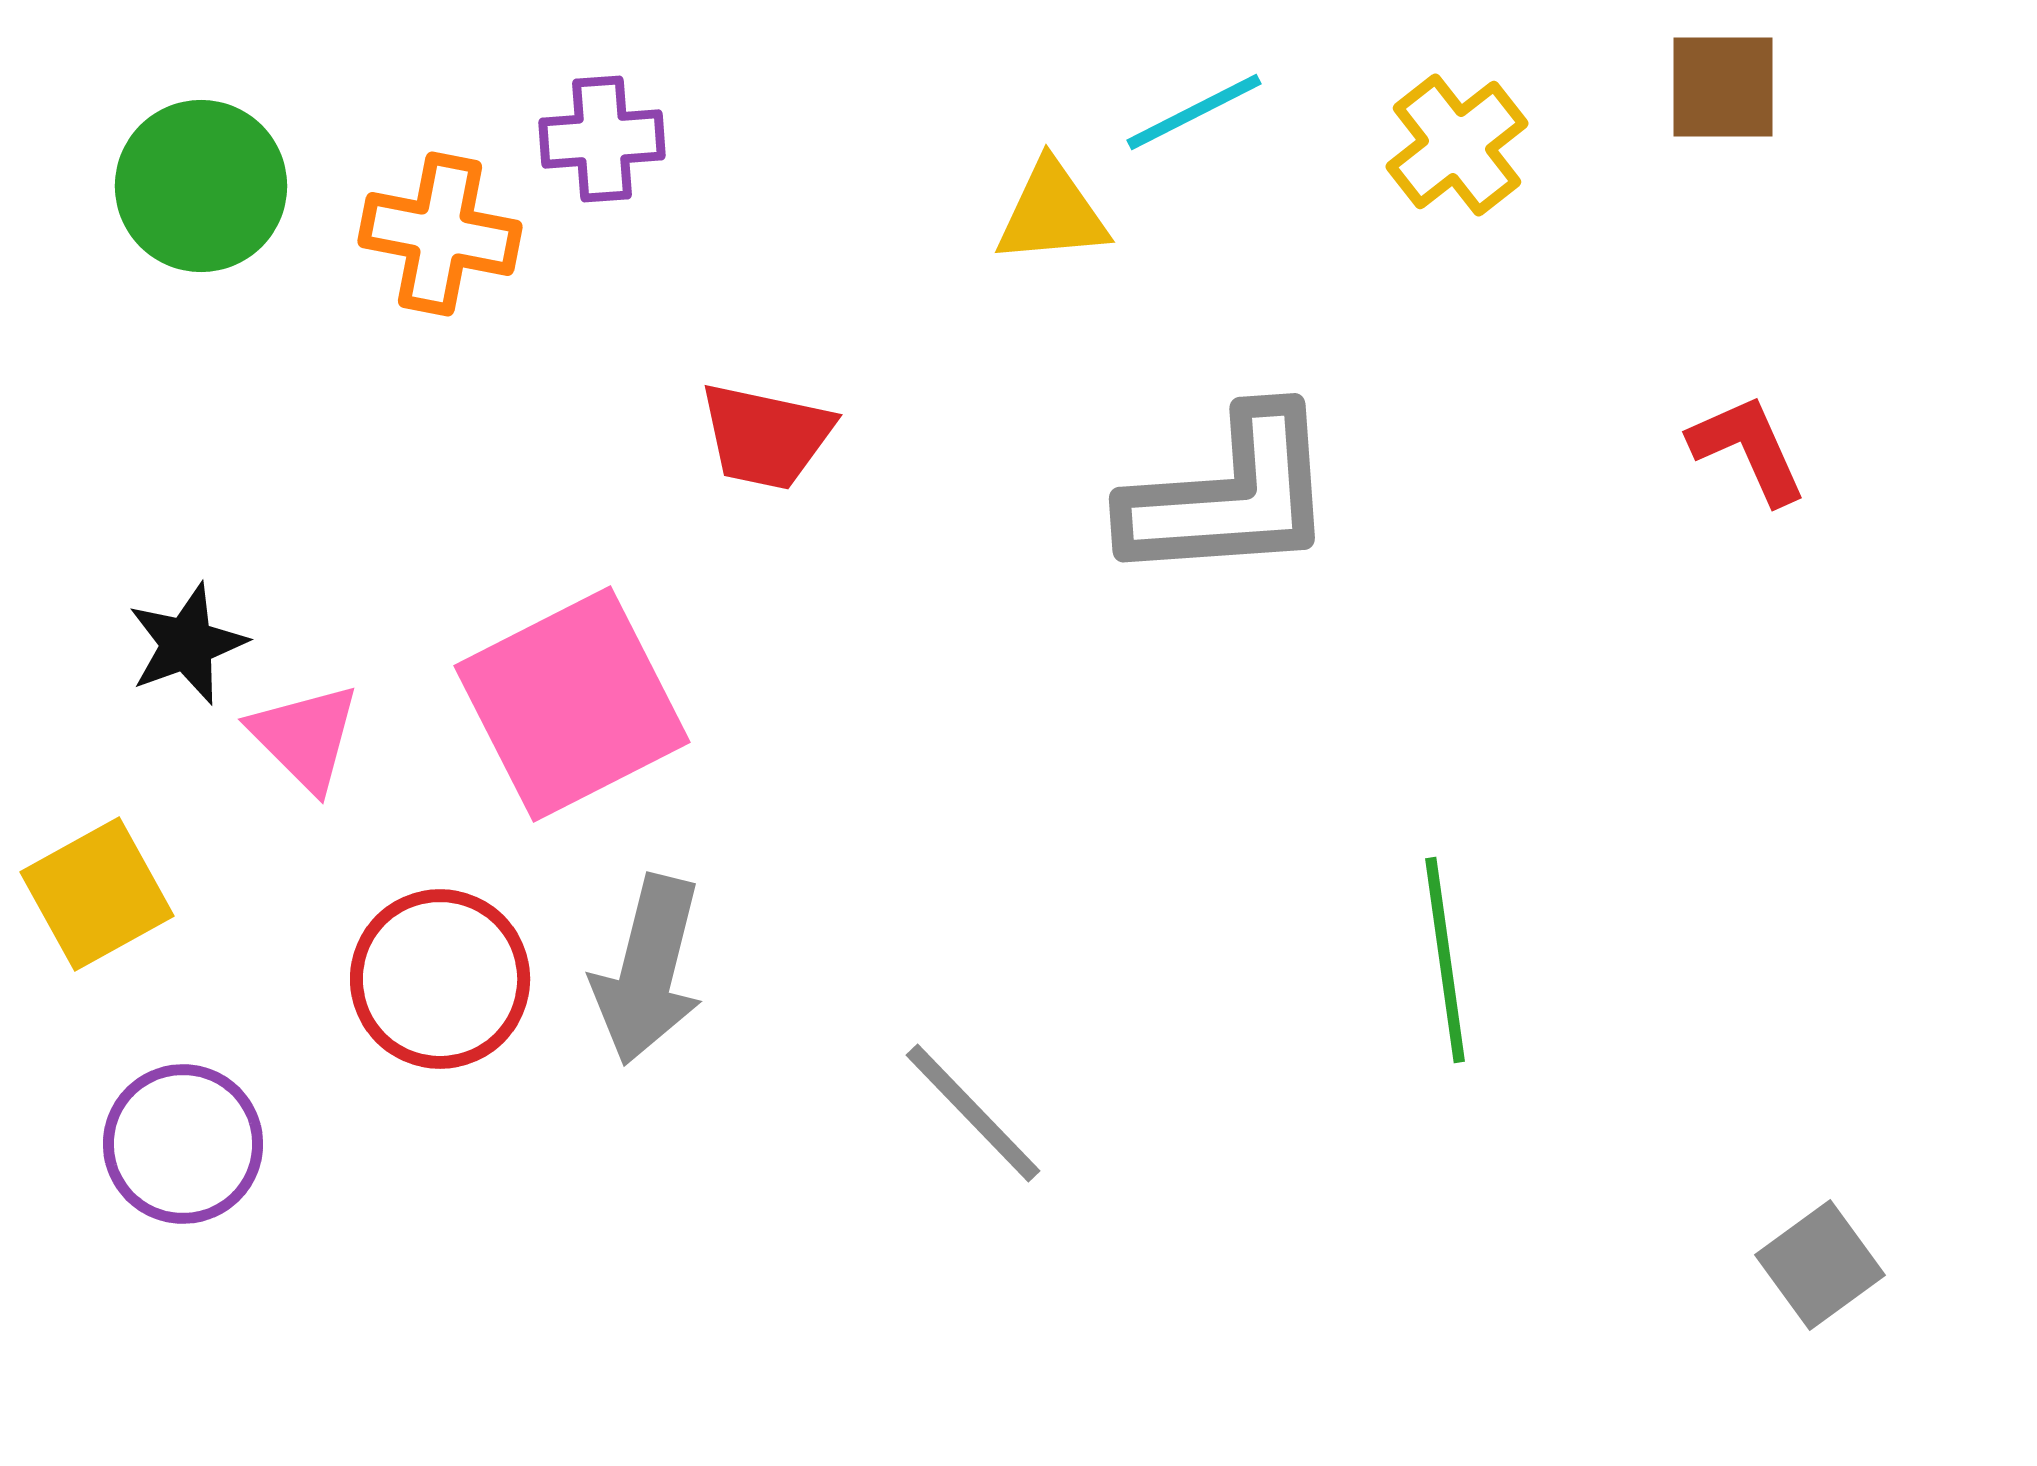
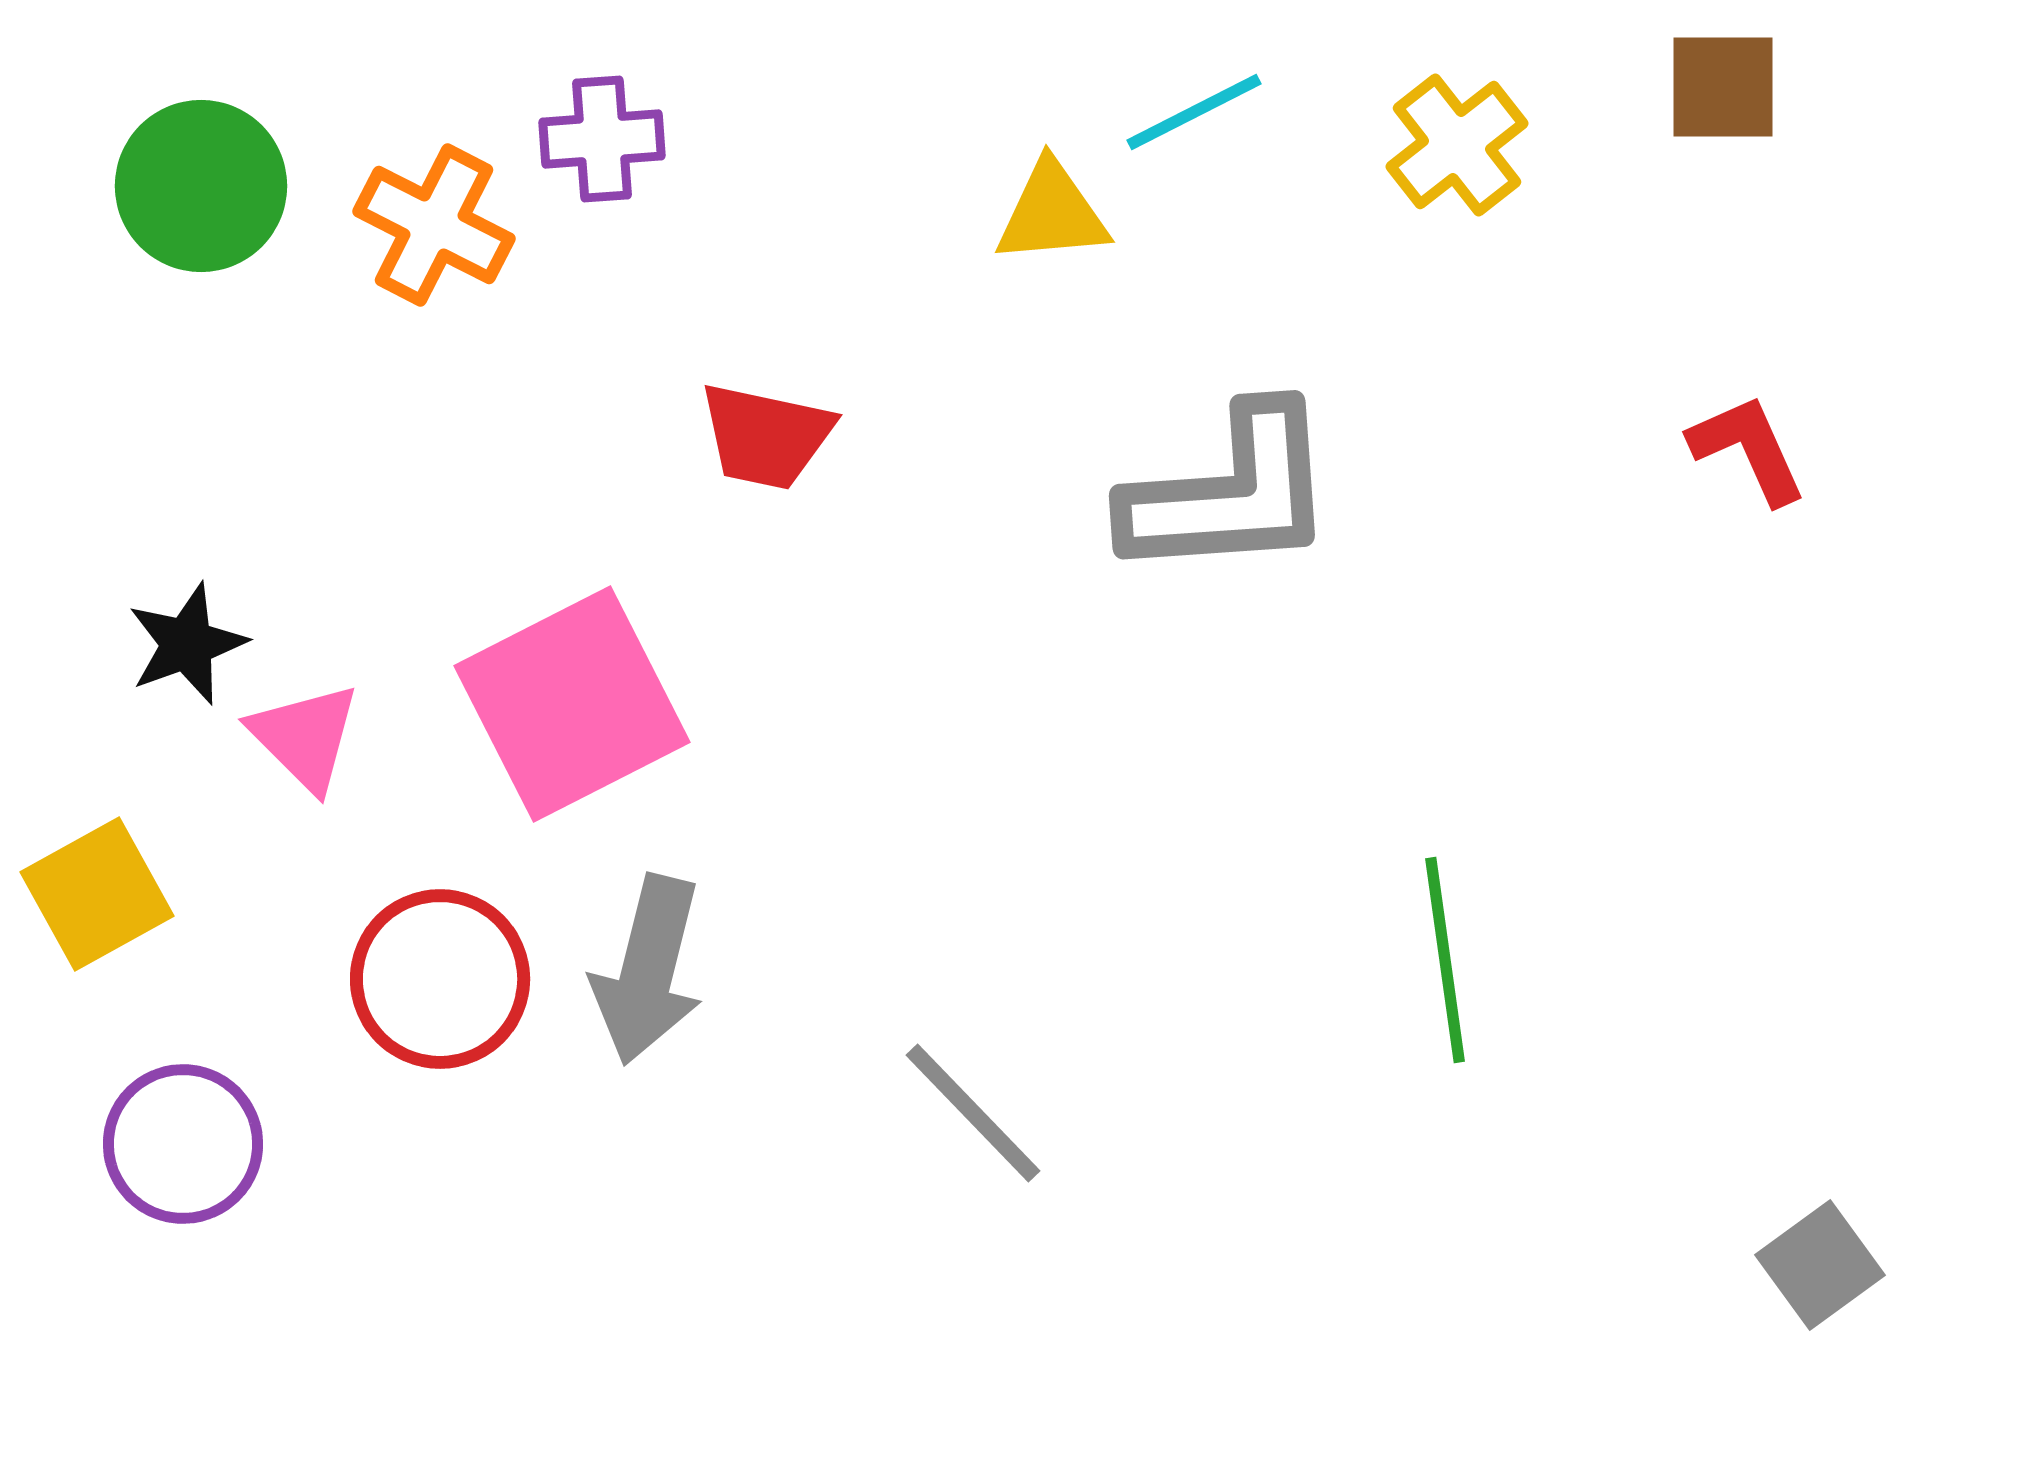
orange cross: moved 6 px left, 9 px up; rotated 16 degrees clockwise
gray L-shape: moved 3 px up
